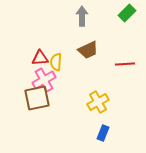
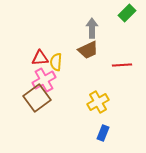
gray arrow: moved 10 px right, 12 px down
red line: moved 3 px left, 1 px down
brown square: rotated 24 degrees counterclockwise
